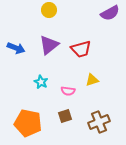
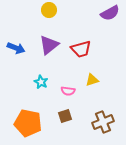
brown cross: moved 4 px right
